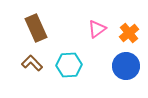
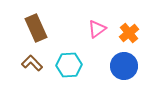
blue circle: moved 2 px left
